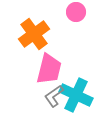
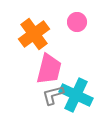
pink circle: moved 1 px right, 10 px down
gray L-shape: moved 1 px left, 1 px up; rotated 20 degrees clockwise
